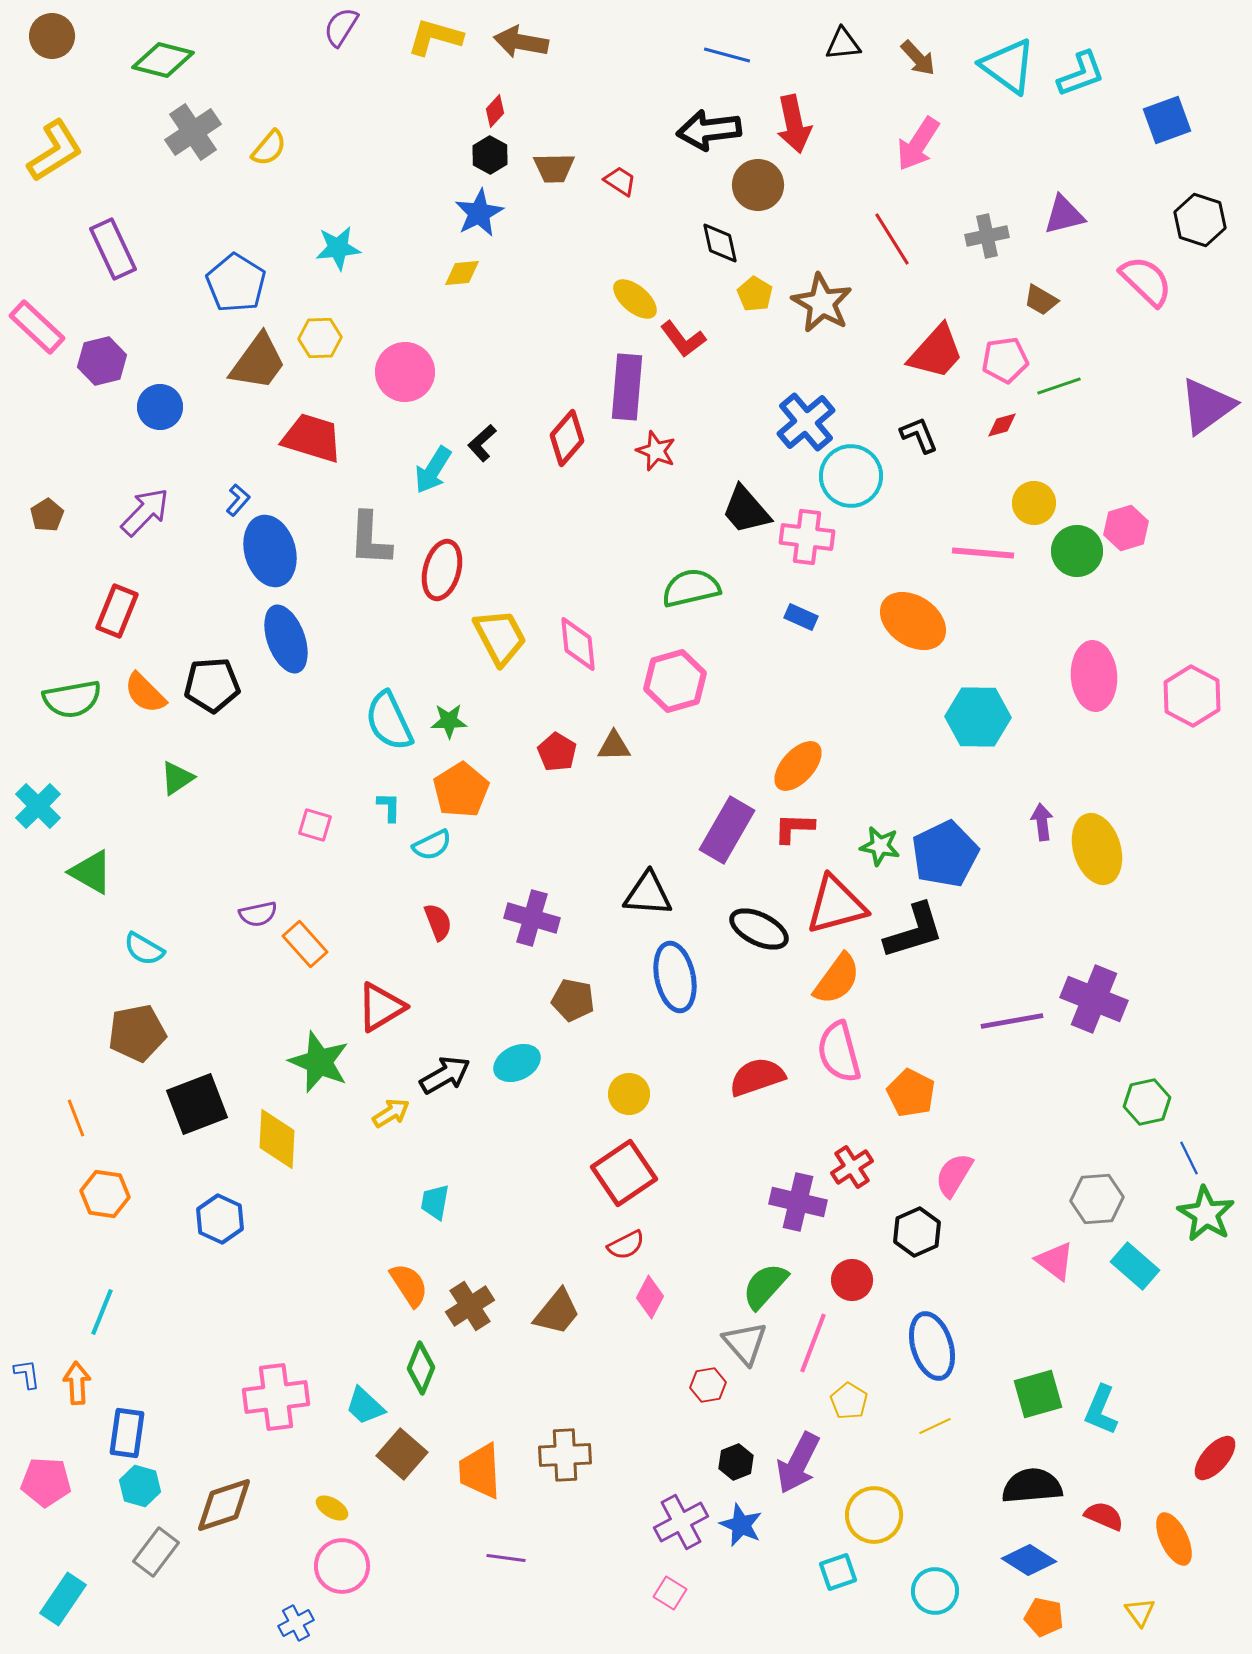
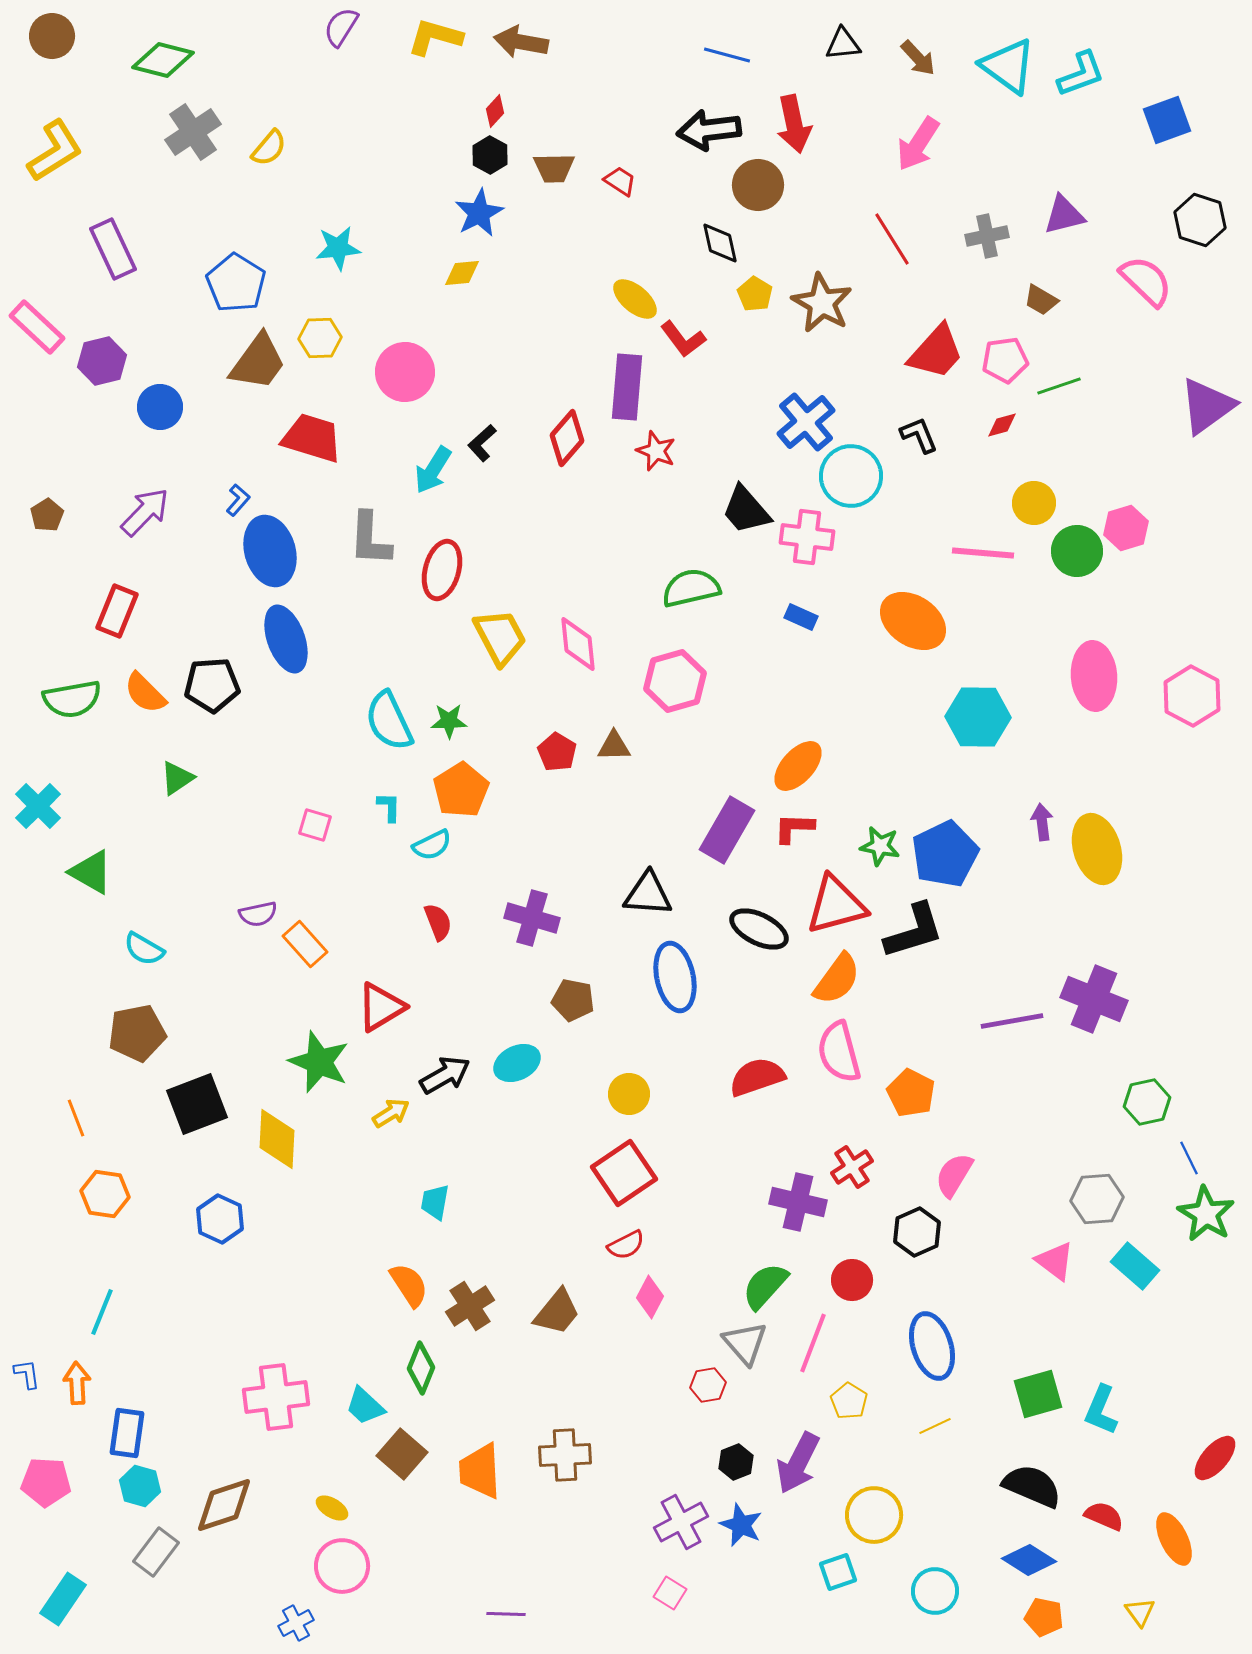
black semicircle at (1032, 1486): rotated 28 degrees clockwise
purple line at (506, 1558): moved 56 px down; rotated 6 degrees counterclockwise
